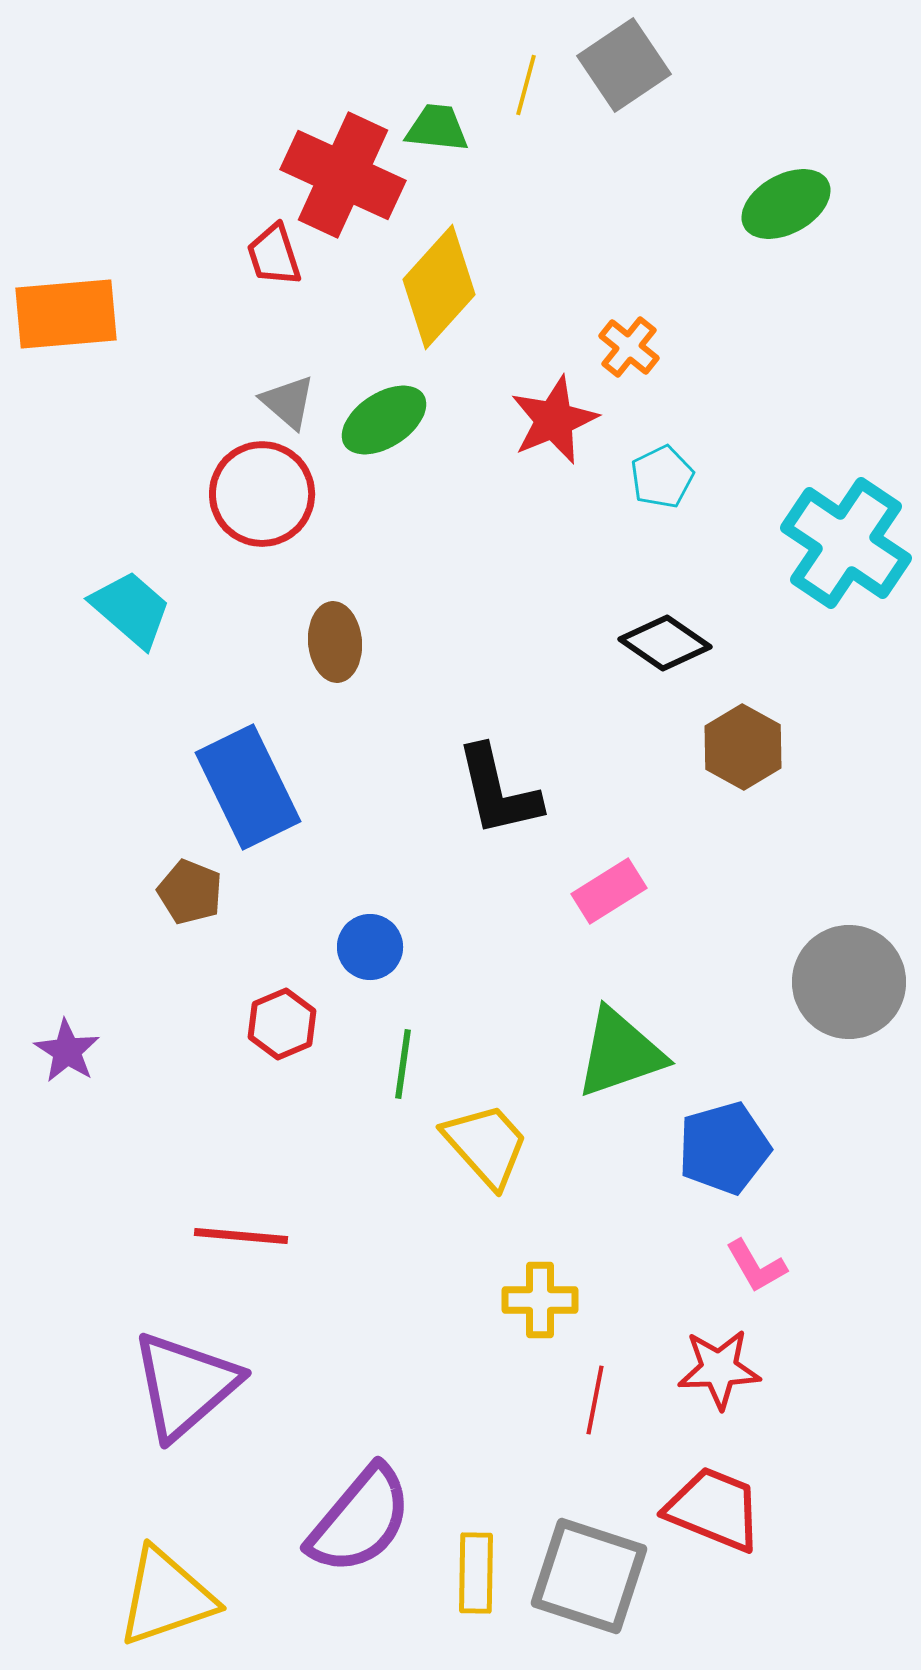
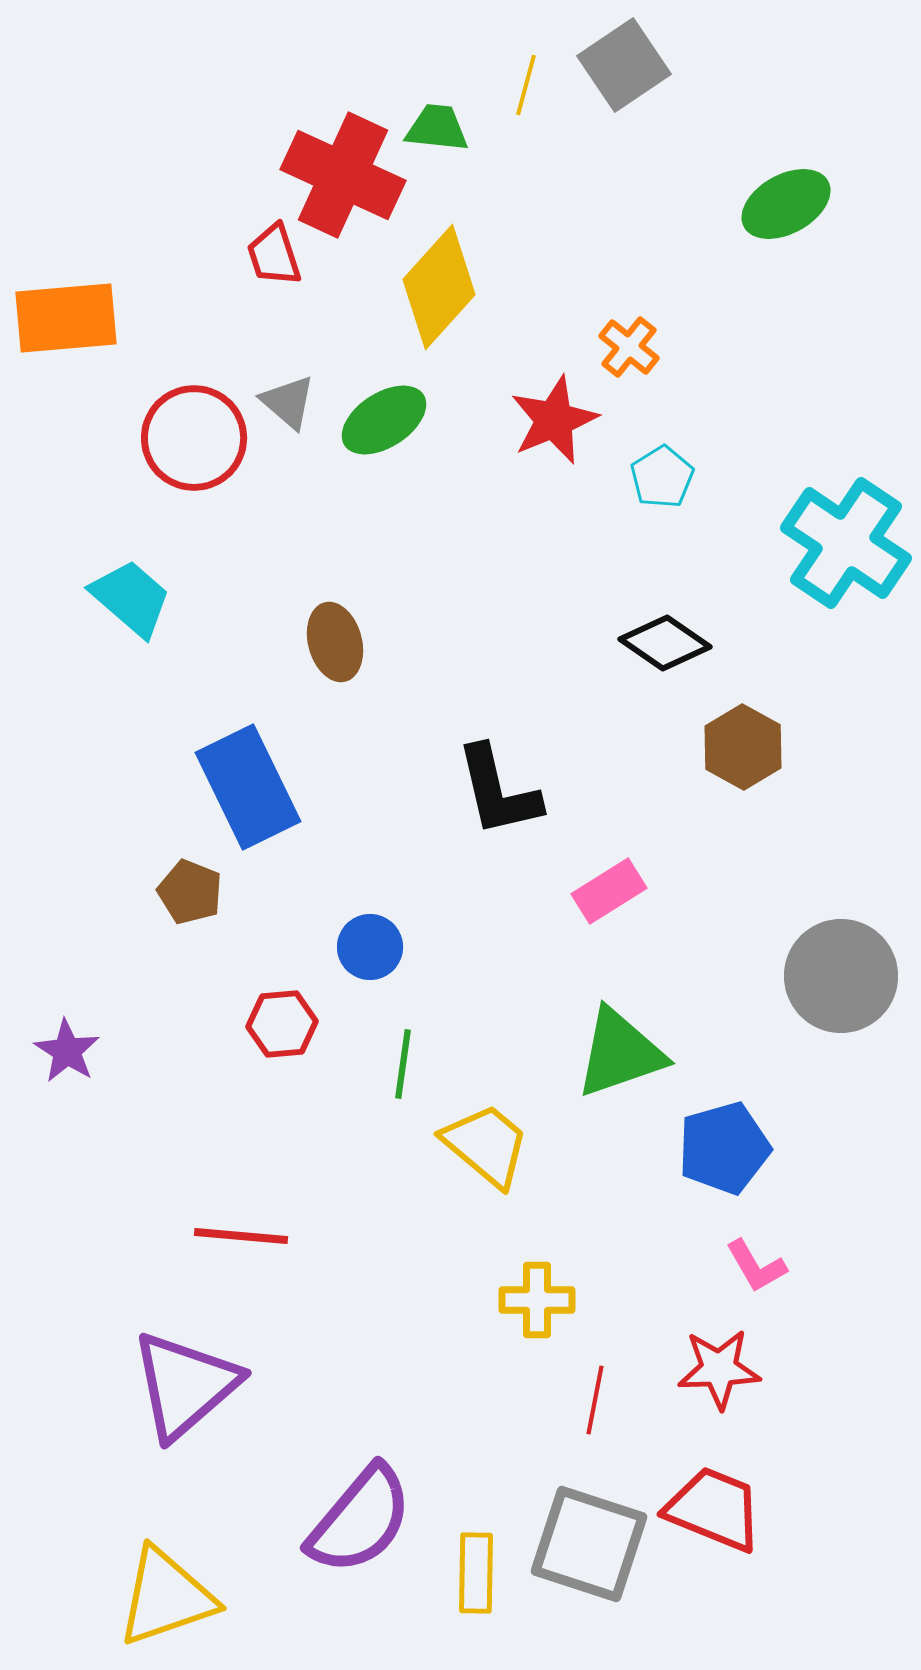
orange rectangle at (66, 314): moved 4 px down
cyan pentagon at (662, 477): rotated 6 degrees counterclockwise
red circle at (262, 494): moved 68 px left, 56 px up
cyan trapezoid at (131, 609): moved 11 px up
brown ellipse at (335, 642): rotated 10 degrees counterclockwise
gray circle at (849, 982): moved 8 px left, 6 px up
red hexagon at (282, 1024): rotated 18 degrees clockwise
yellow trapezoid at (486, 1145): rotated 8 degrees counterclockwise
yellow cross at (540, 1300): moved 3 px left
gray square at (589, 1576): moved 32 px up
